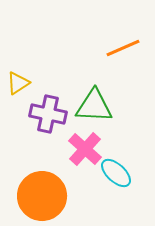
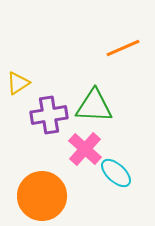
purple cross: moved 1 px right, 1 px down; rotated 21 degrees counterclockwise
